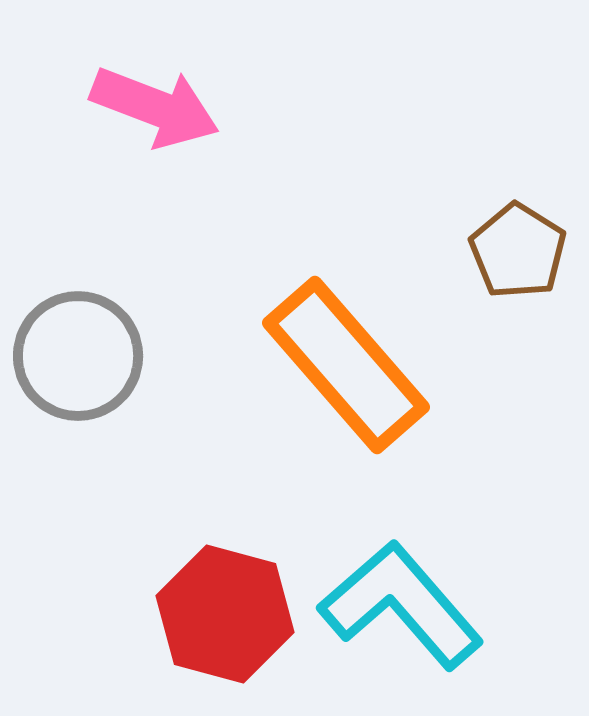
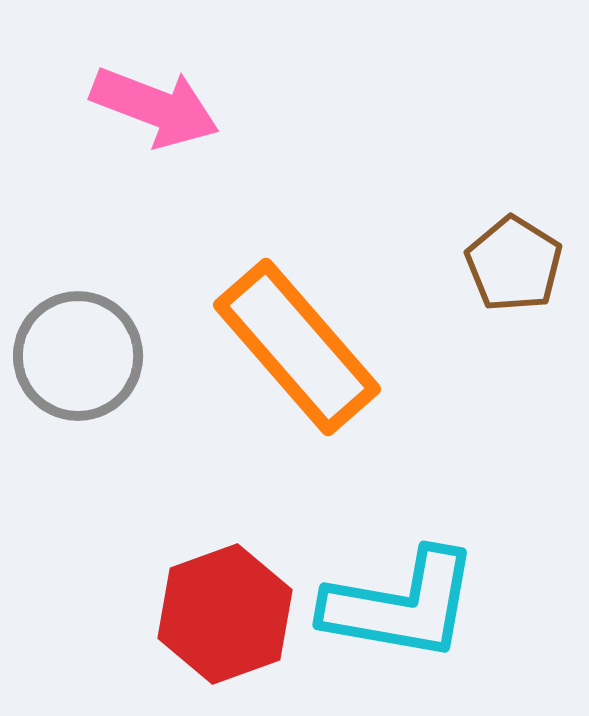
brown pentagon: moved 4 px left, 13 px down
orange rectangle: moved 49 px left, 18 px up
cyan L-shape: rotated 141 degrees clockwise
red hexagon: rotated 25 degrees clockwise
